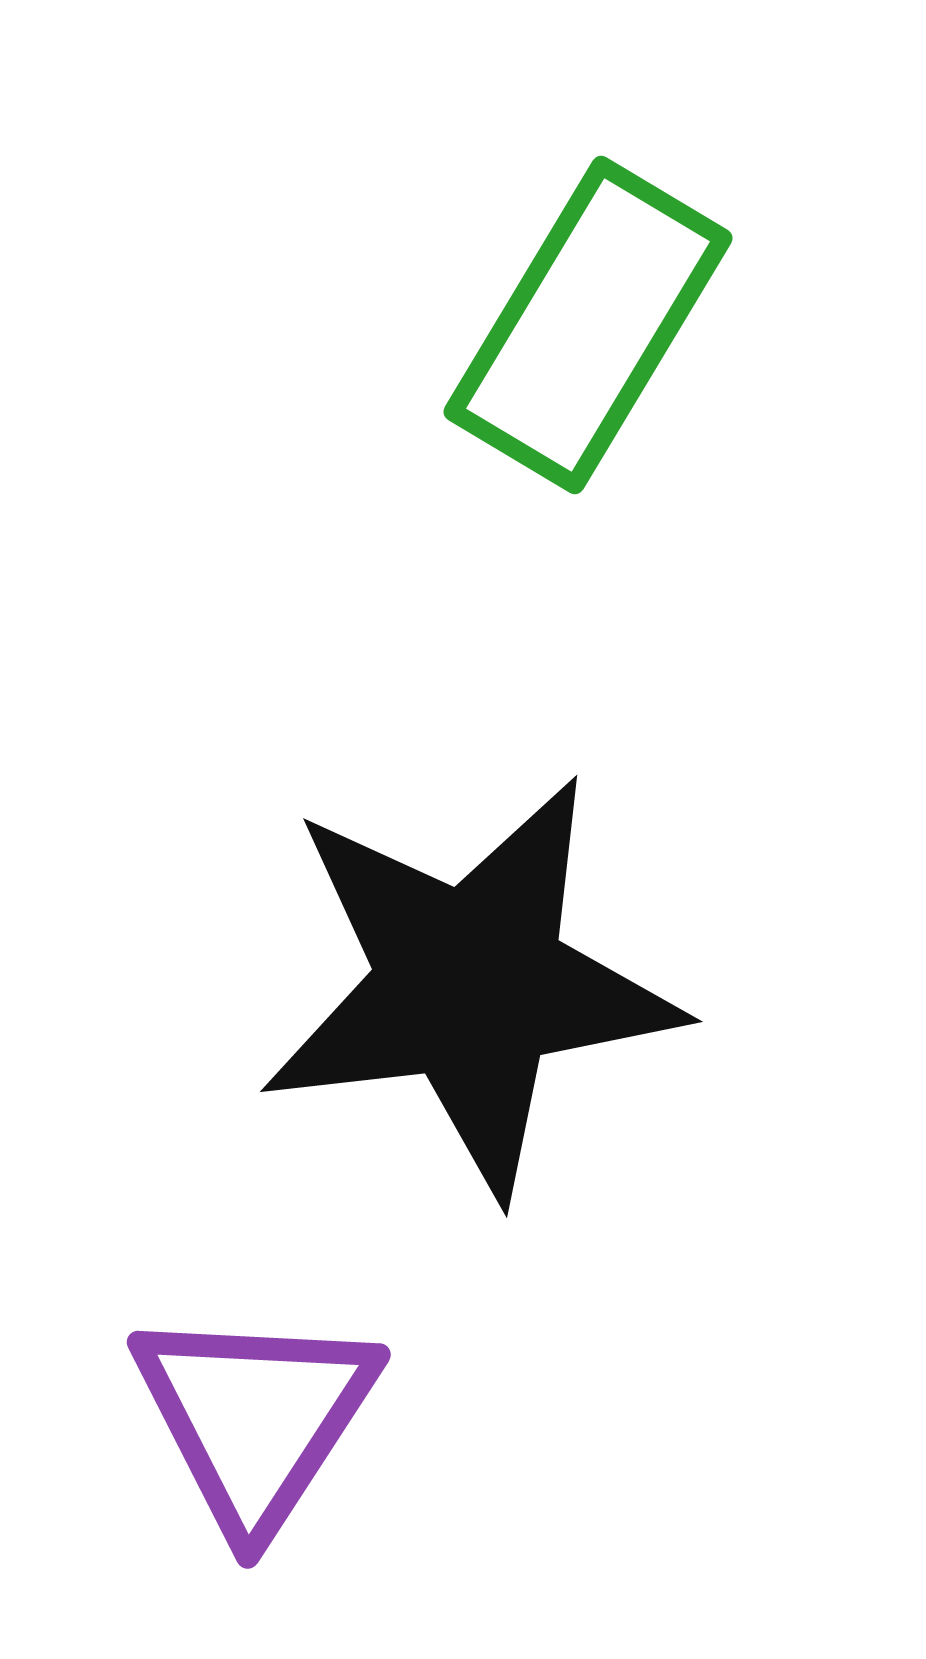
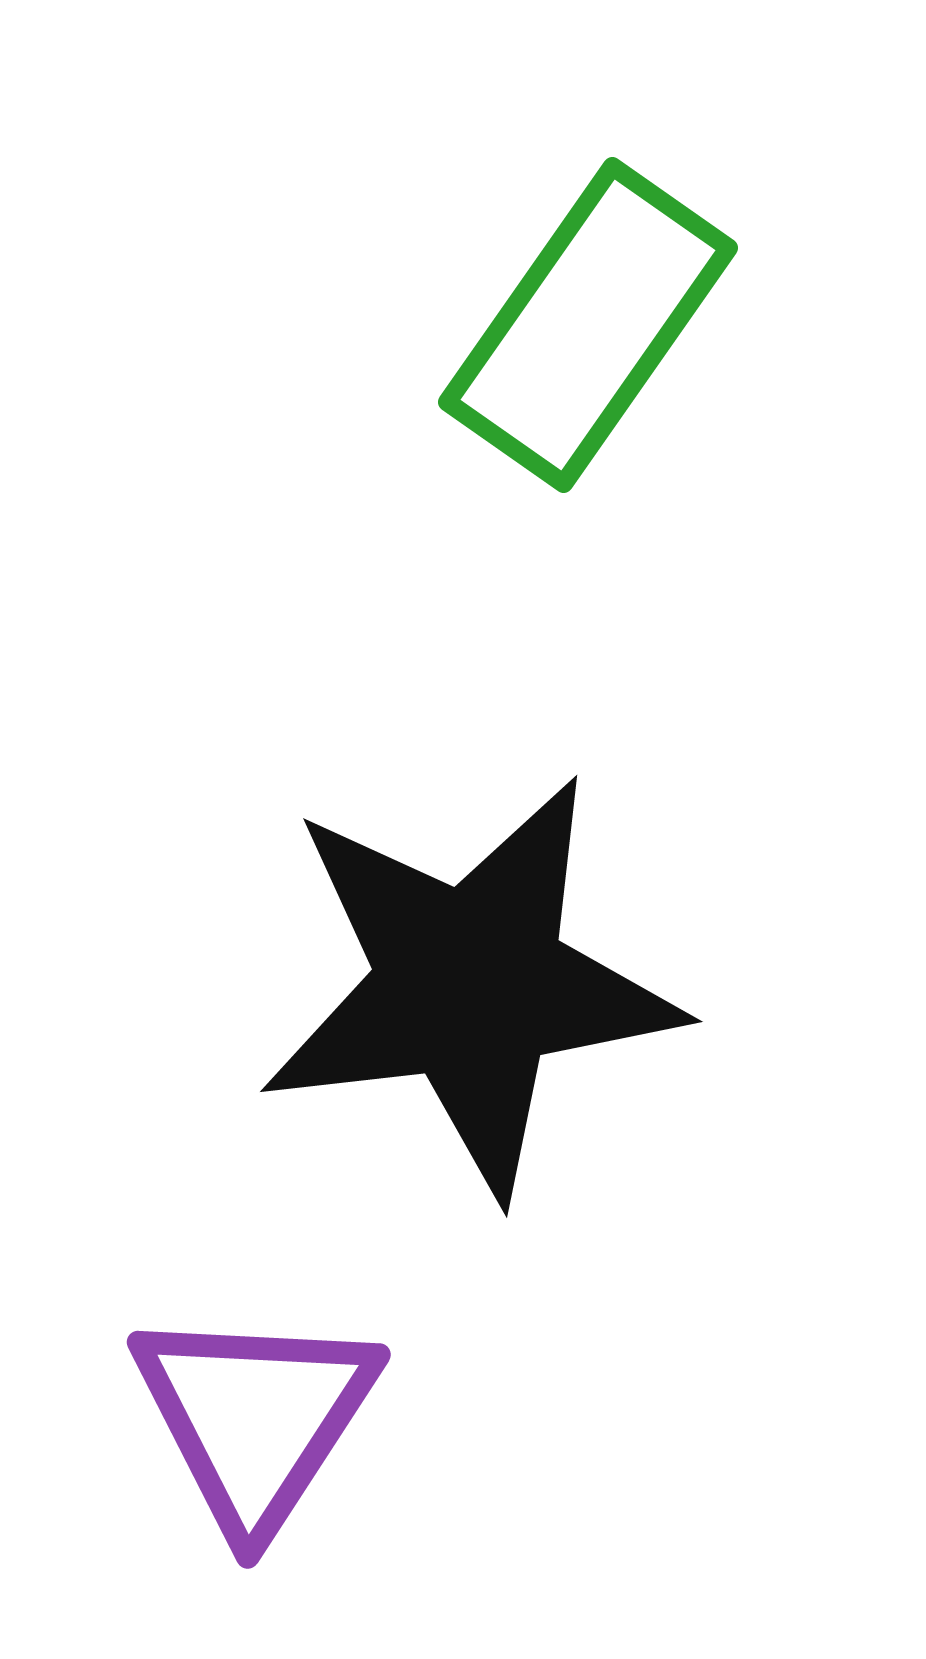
green rectangle: rotated 4 degrees clockwise
